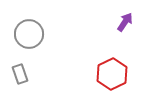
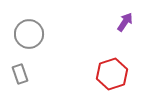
red hexagon: rotated 8 degrees clockwise
